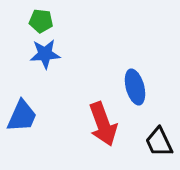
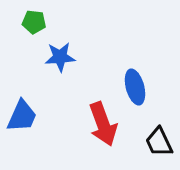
green pentagon: moved 7 px left, 1 px down
blue star: moved 15 px right, 3 px down
